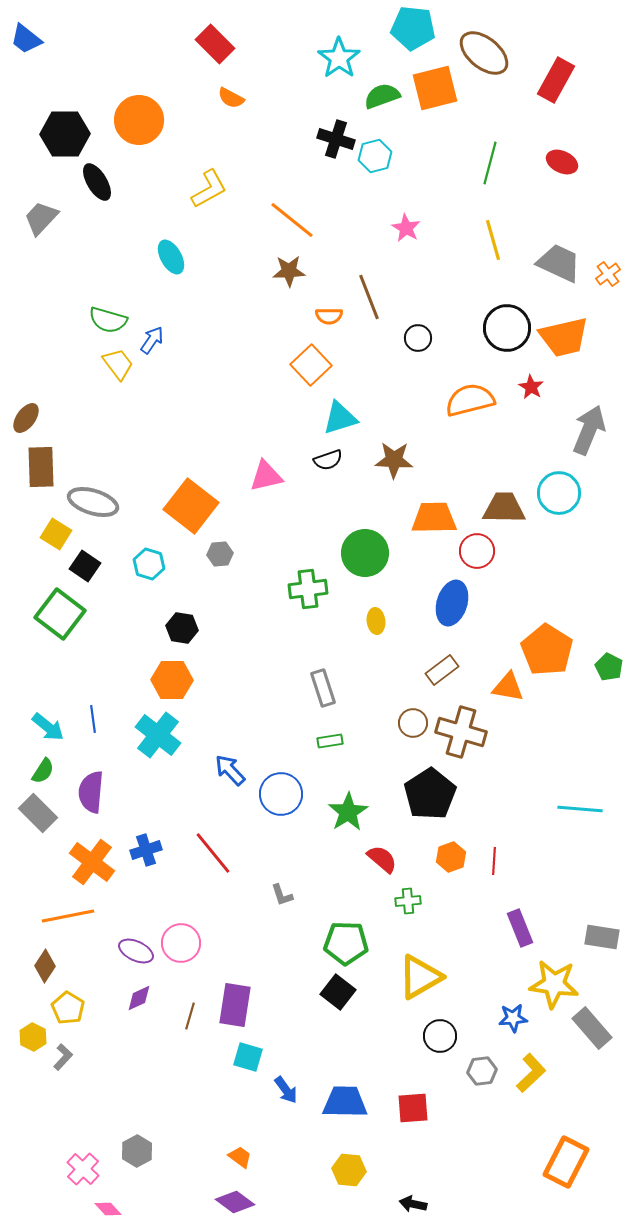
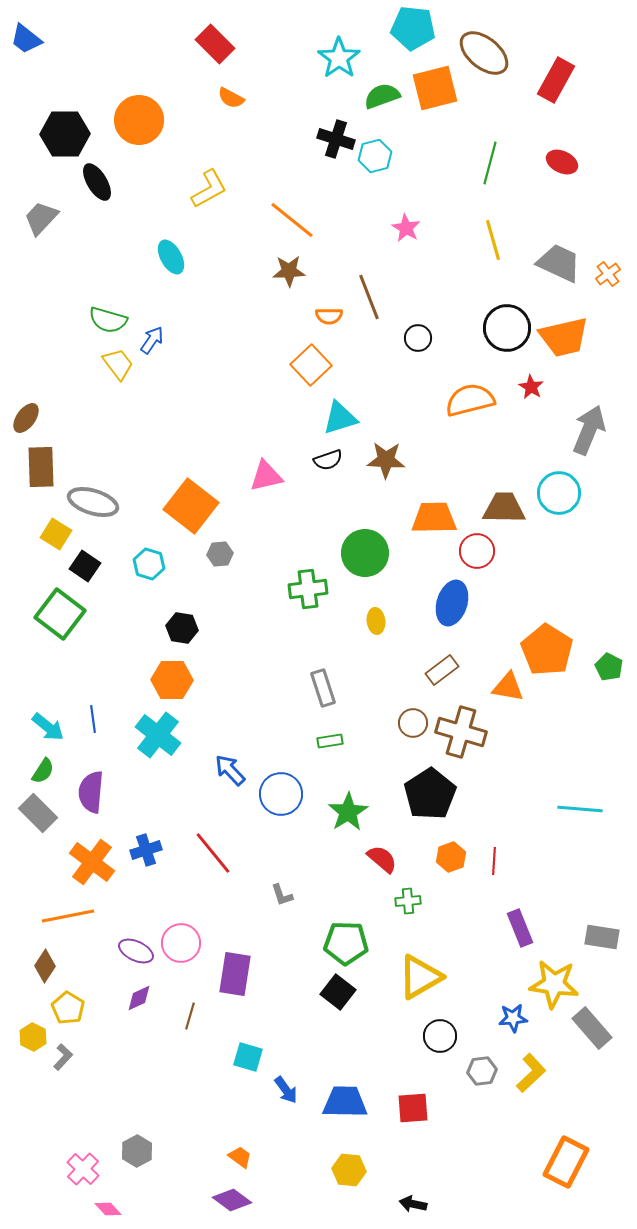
brown star at (394, 460): moved 8 px left
purple rectangle at (235, 1005): moved 31 px up
purple diamond at (235, 1202): moved 3 px left, 2 px up
